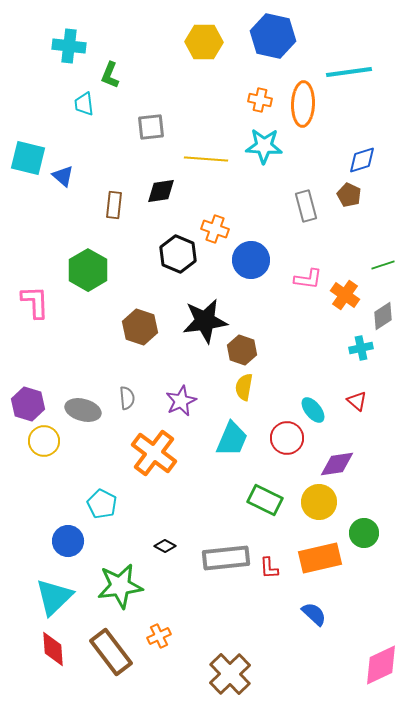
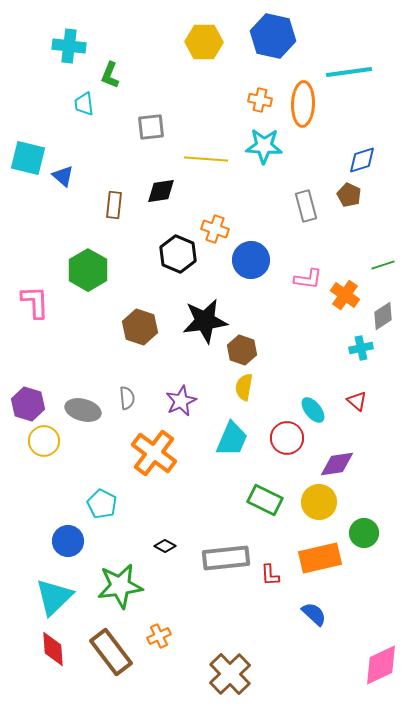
red L-shape at (269, 568): moved 1 px right, 7 px down
